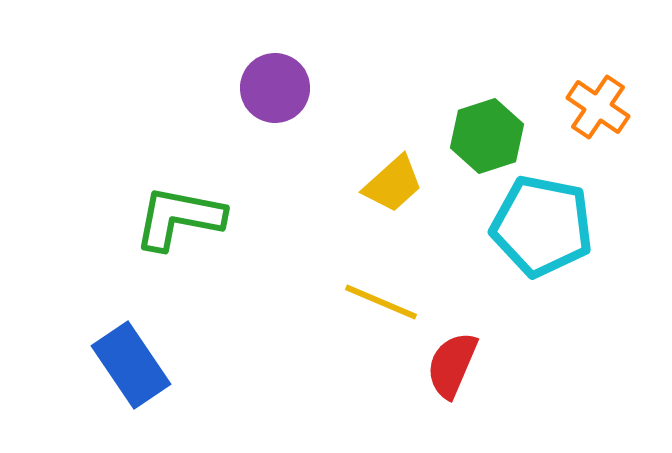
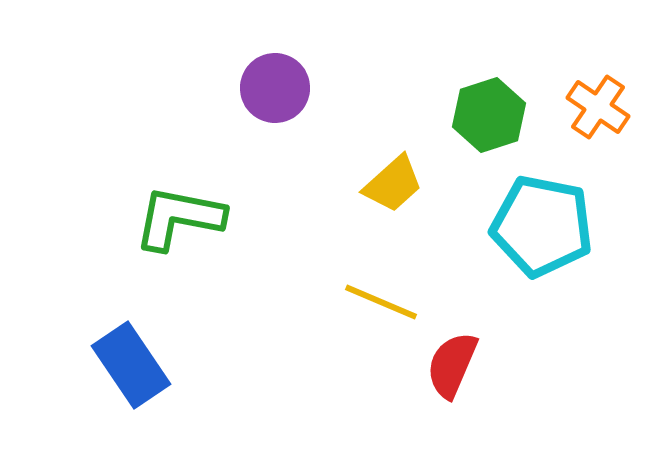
green hexagon: moved 2 px right, 21 px up
